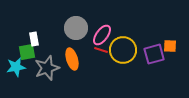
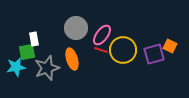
orange square: rotated 24 degrees clockwise
